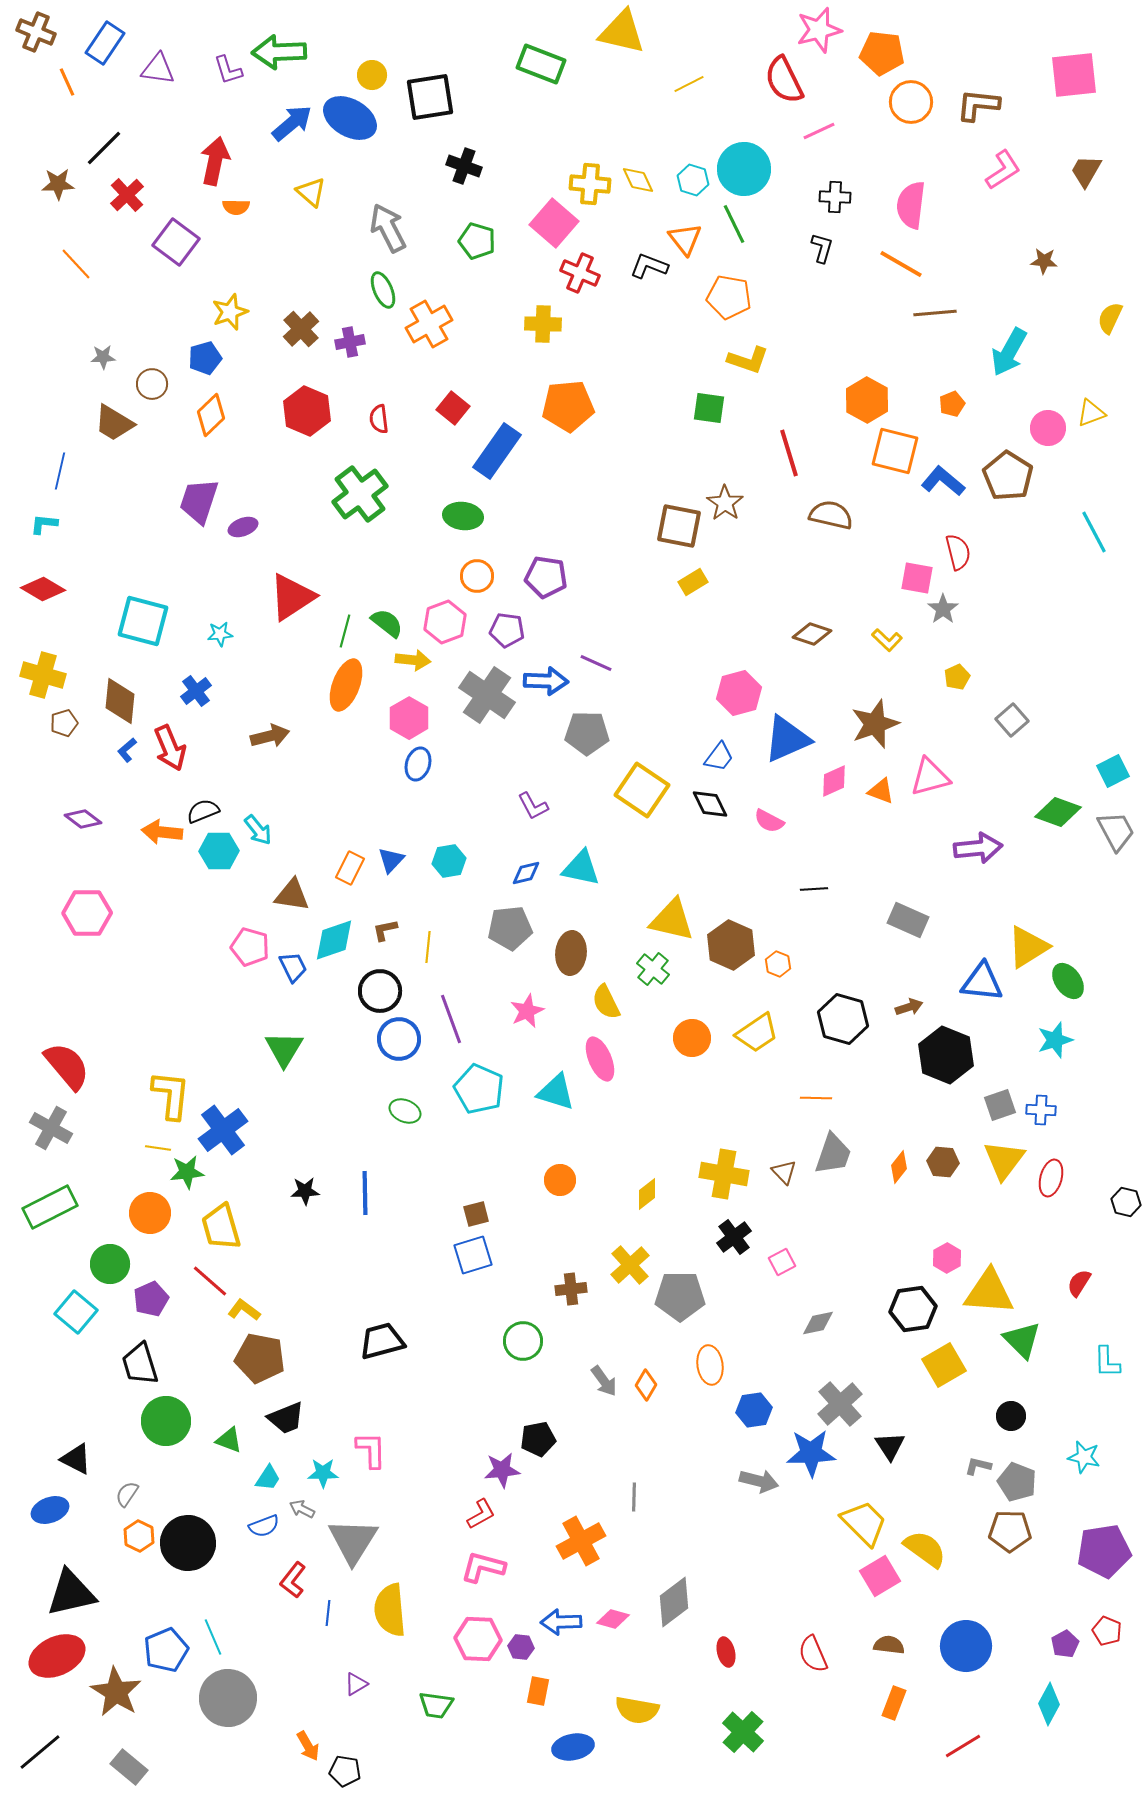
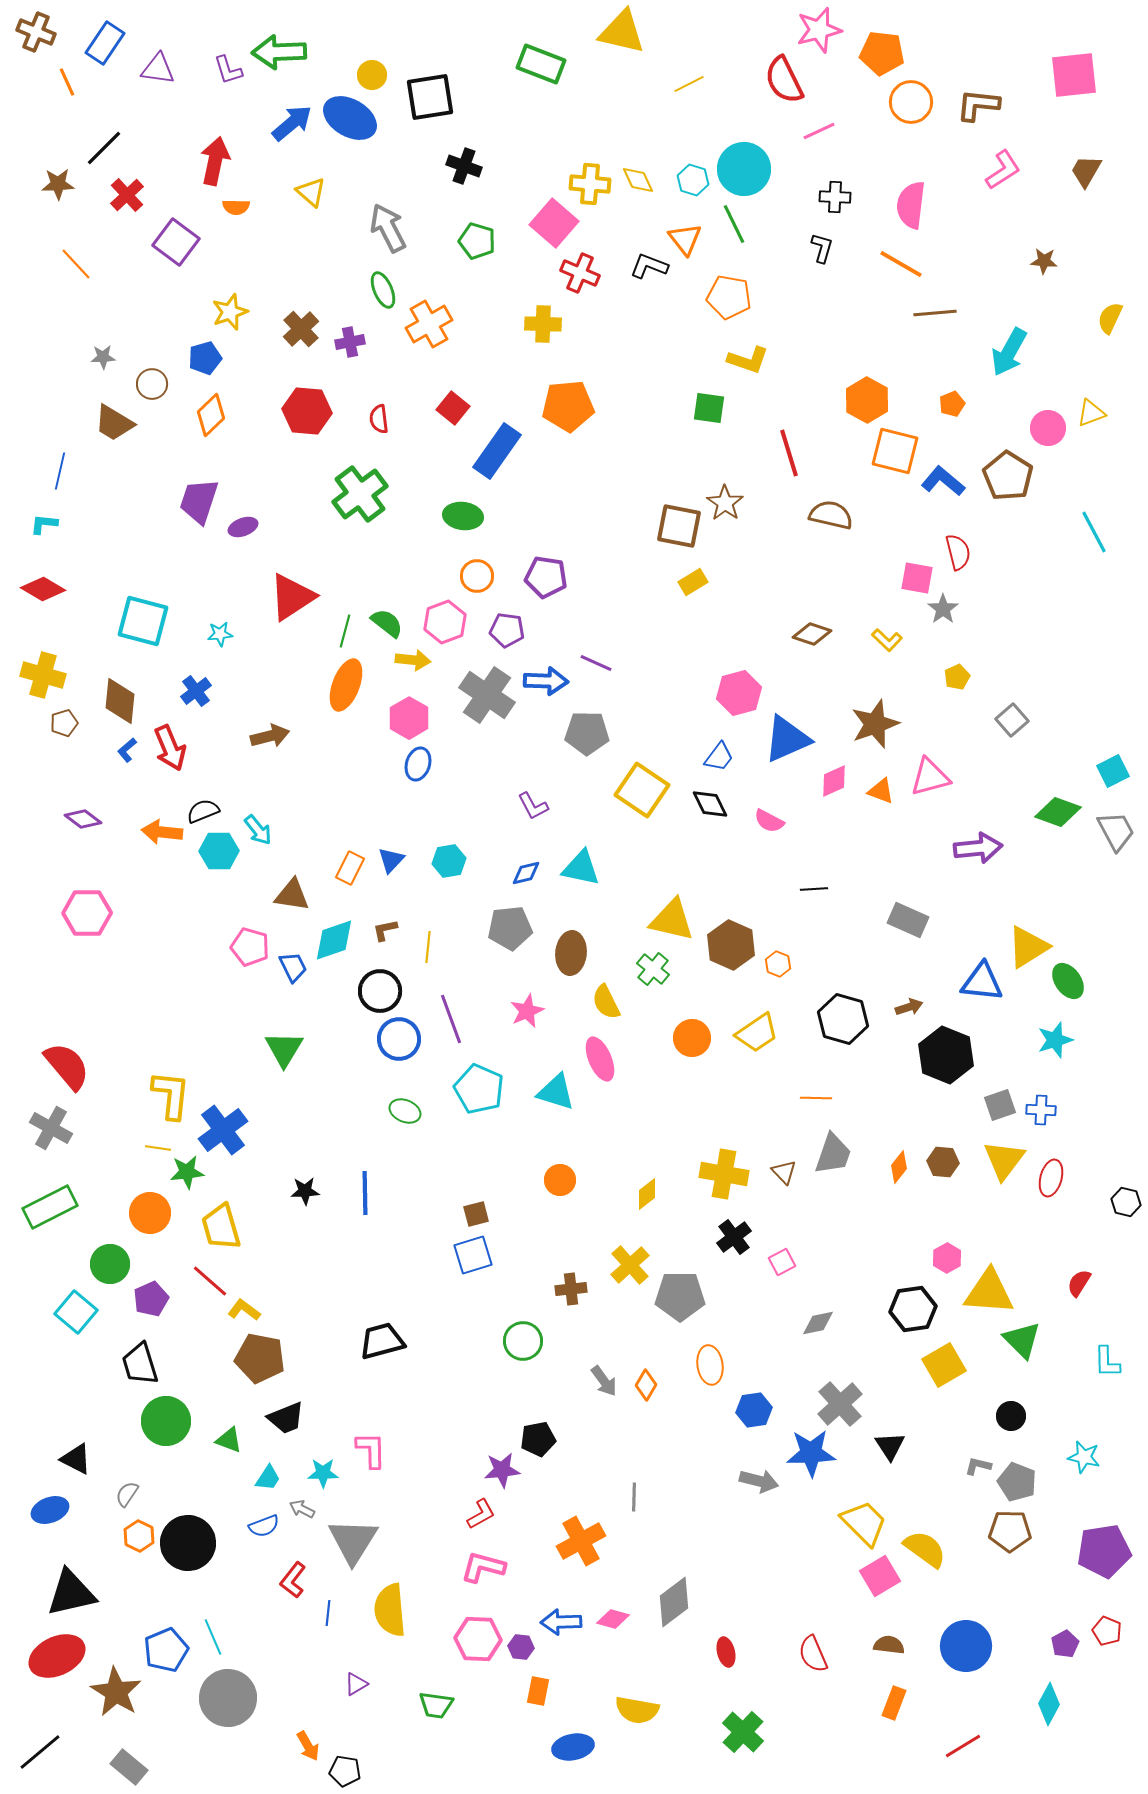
red hexagon at (307, 411): rotated 18 degrees counterclockwise
